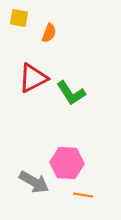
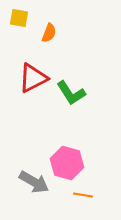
pink hexagon: rotated 12 degrees clockwise
